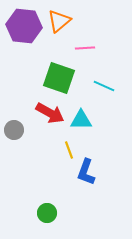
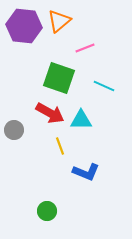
pink line: rotated 18 degrees counterclockwise
yellow line: moved 9 px left, 4 px up
blue L-shape: rotated 88 degrees counterclockwise
green circle: moved 2 px up
